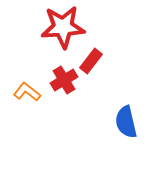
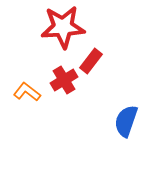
blue semicircle: moved 1 px up; rotated 32 degrees clockwise
